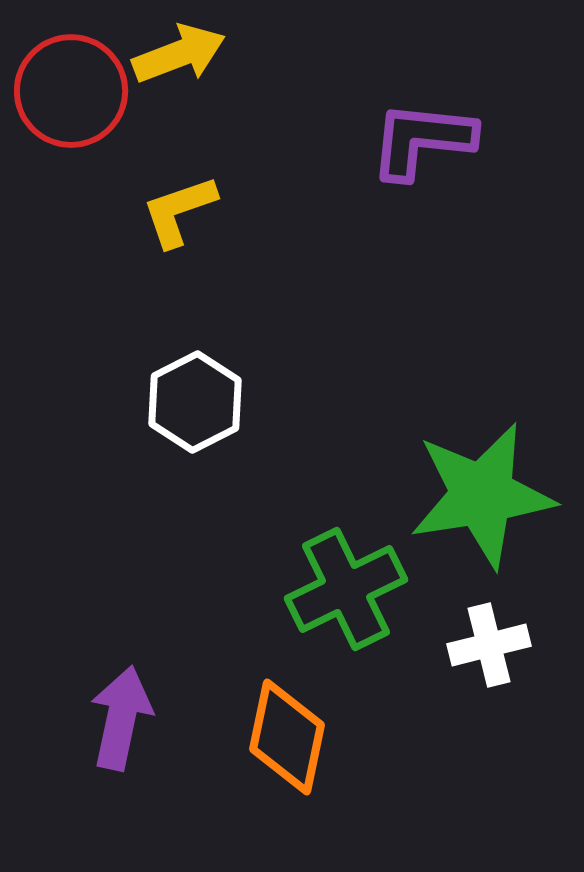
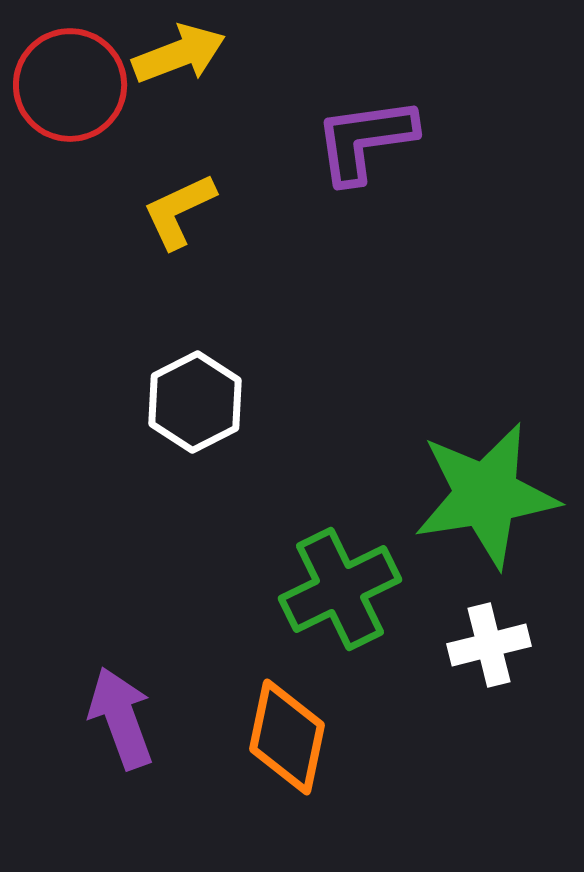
red circle: moved 1 px left, 6 px up
purple L-shape: moved 57 px left; rotated 14 degrees counterclockwise
yellow L-shape: rotated 6 degrees counterclockwise
green star: moved 4 px right
green cross: moved 6 px left
purple arrow: rotated 32 degrees counterclockwise
